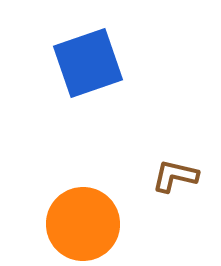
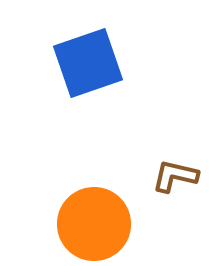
orange circle: moved 11 px right
